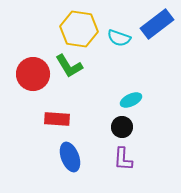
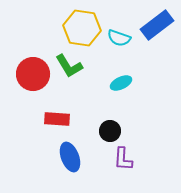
blue rectangle: moved 1 px down
yellow hexagon: moved 3 px right, 1 px up
cyan ellipse: moved 10 px left, 17 px up
black circle: moved 12 px left, 4 px down
